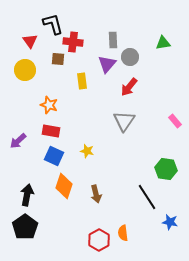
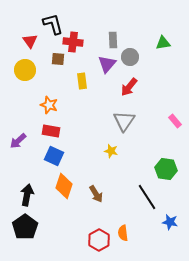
yellow star: moved 24 px right
brown arrow: rotated 18 degrees counterclockwise
